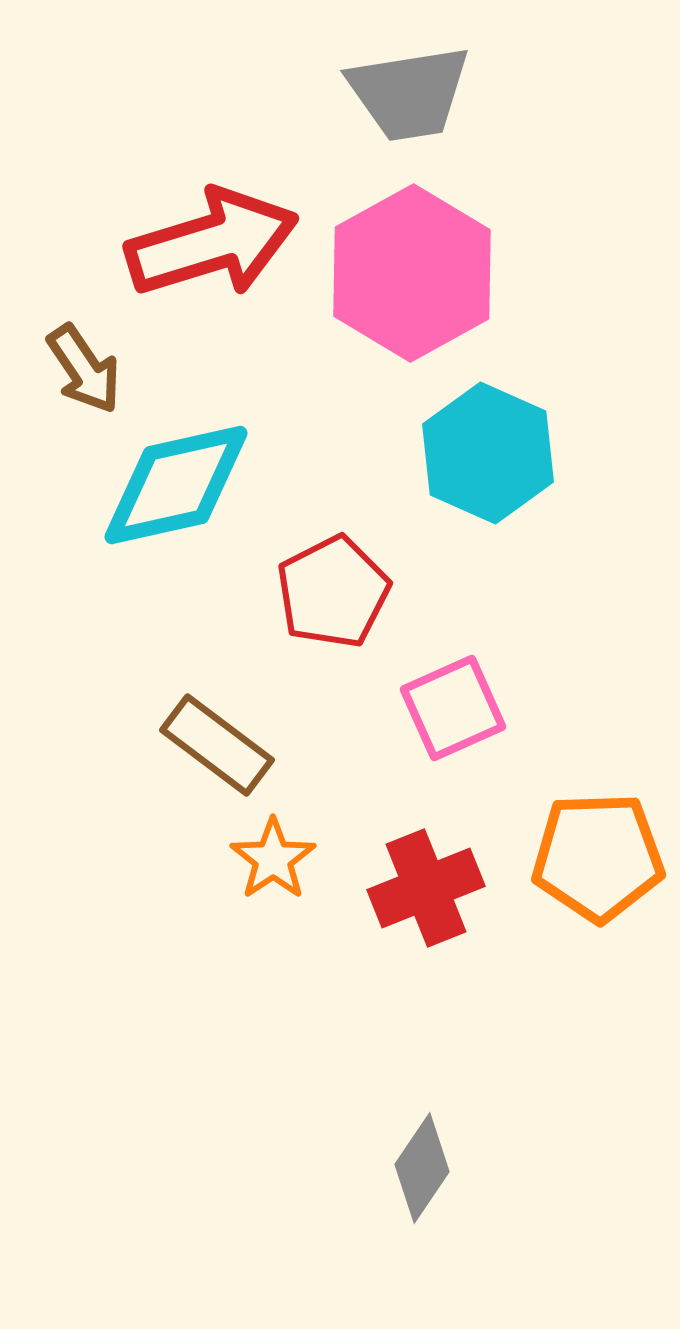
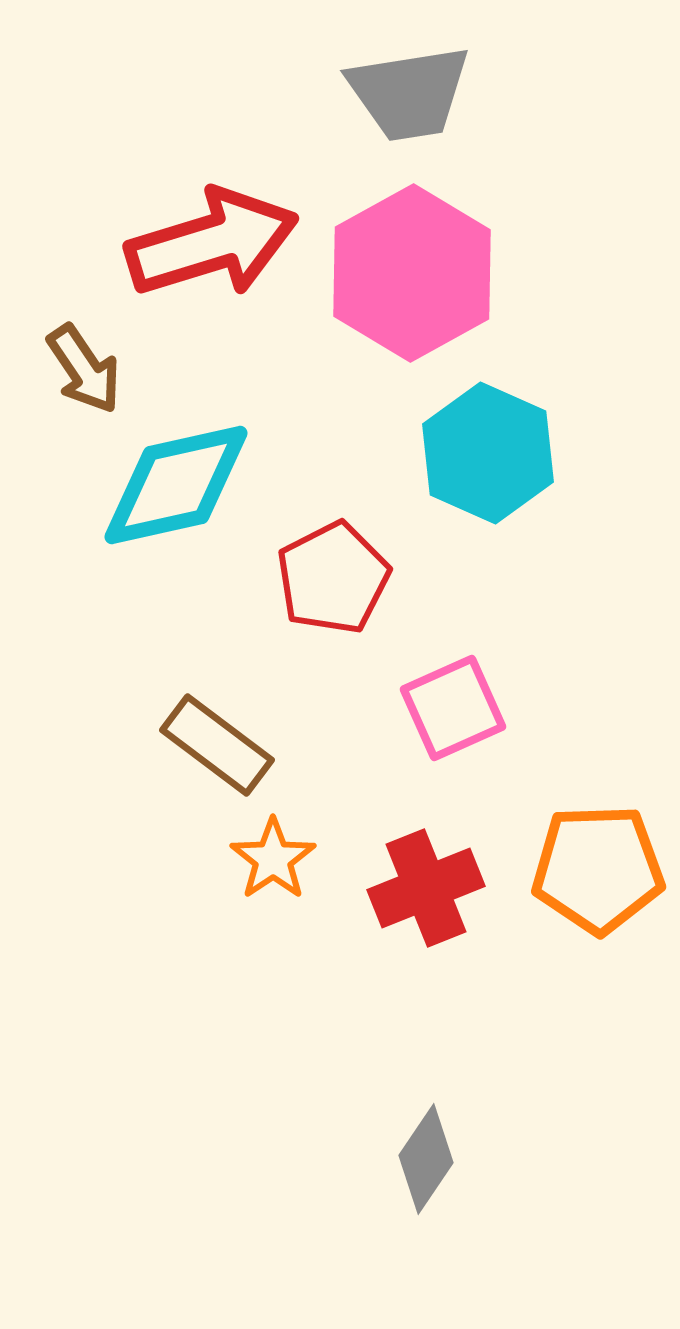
red pentagon: moved 14 px up
orange pentagon: moved 12 px down
gray diamond: moved 4 px right, 9 px up
